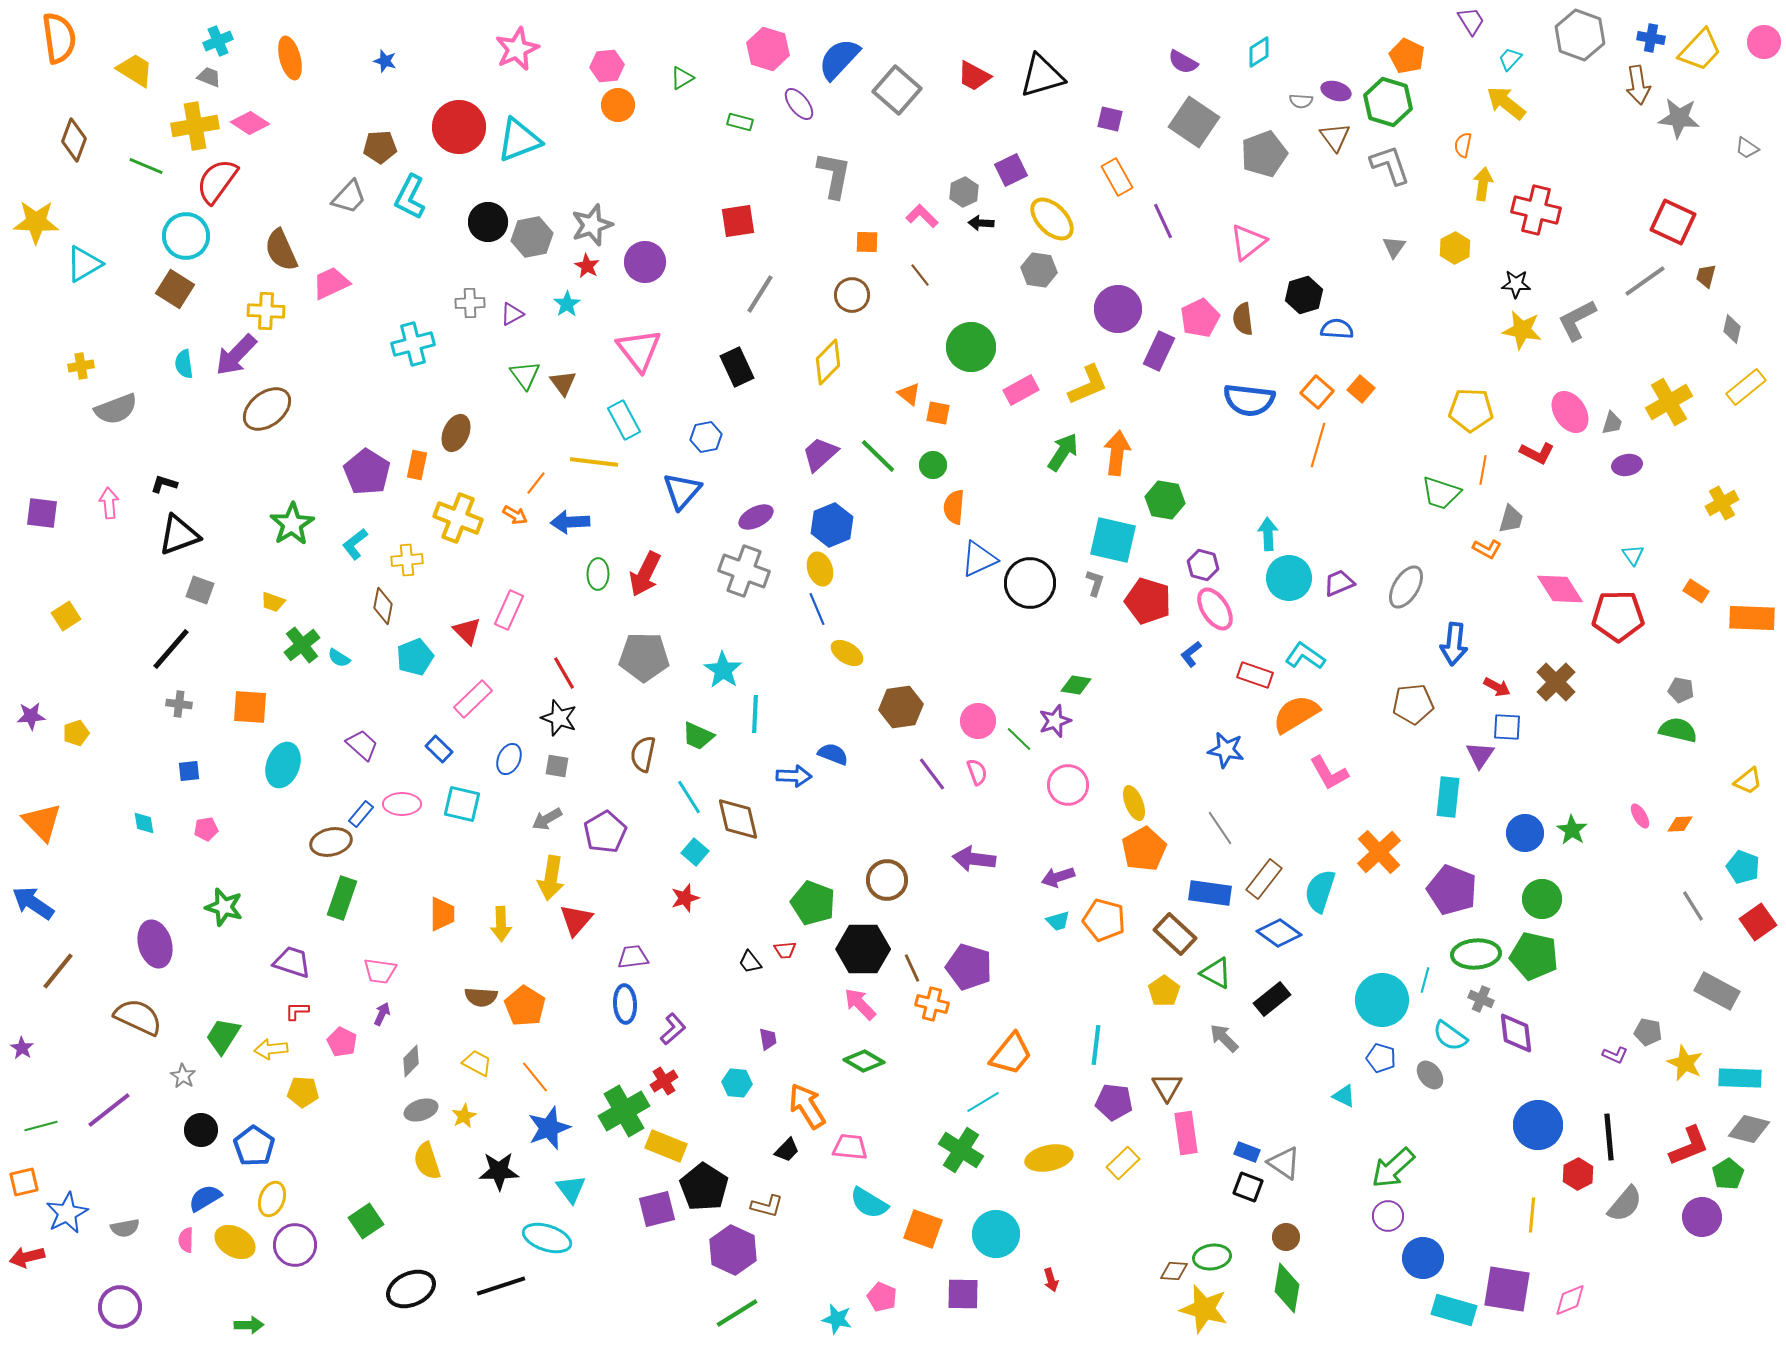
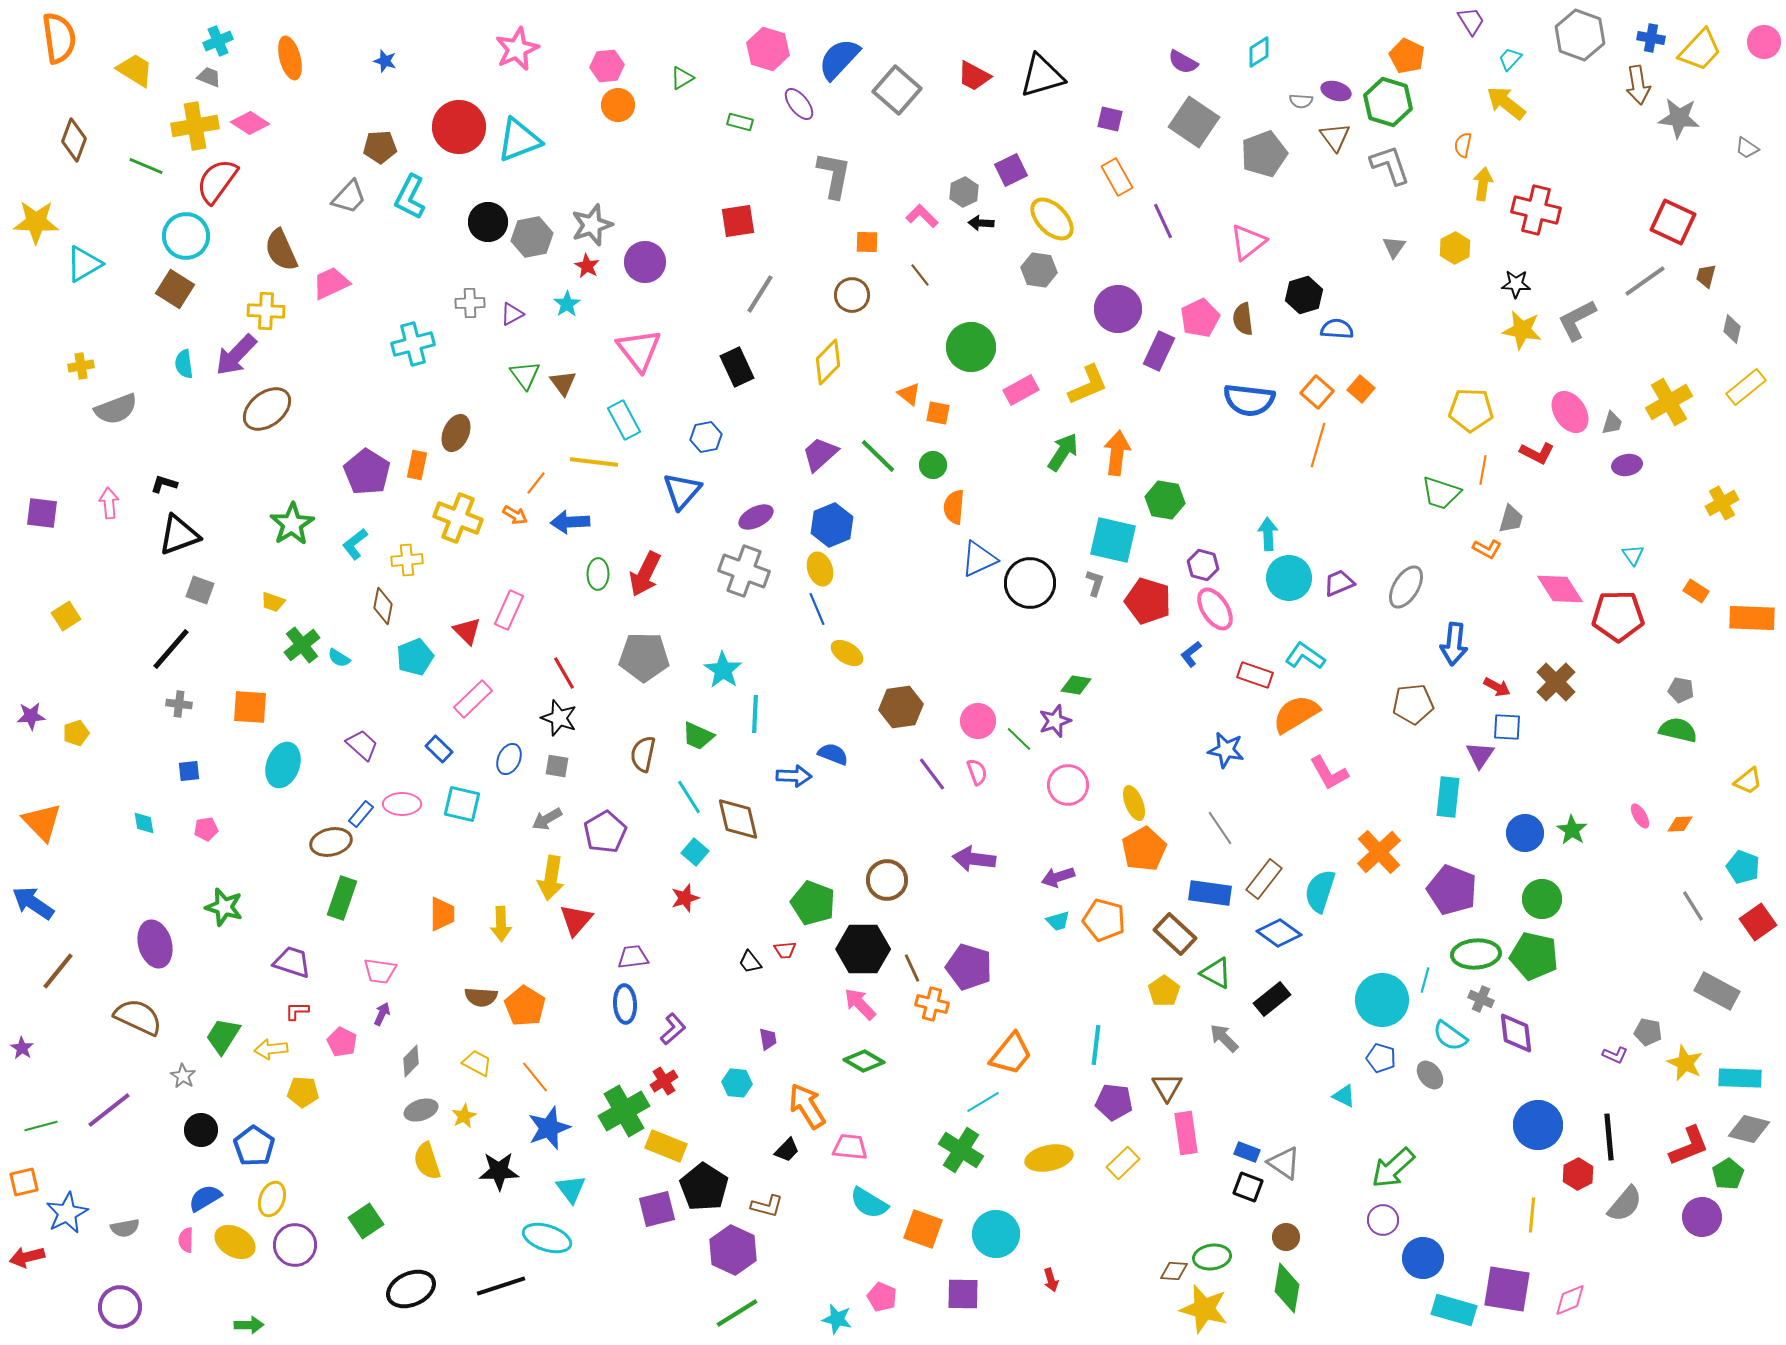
purple circle at (1388, 1216): moved 5 px left, 4 px down
